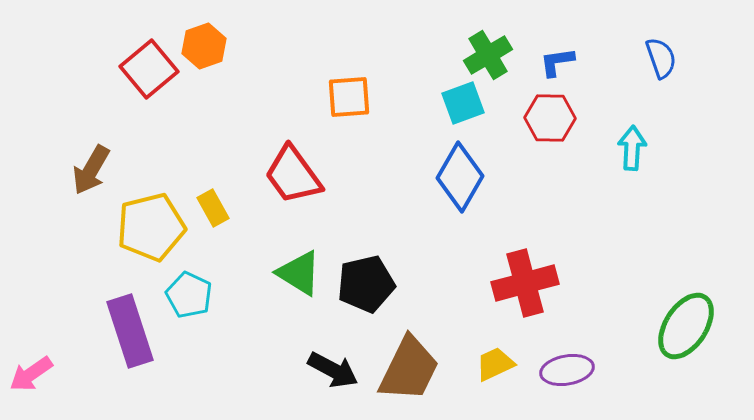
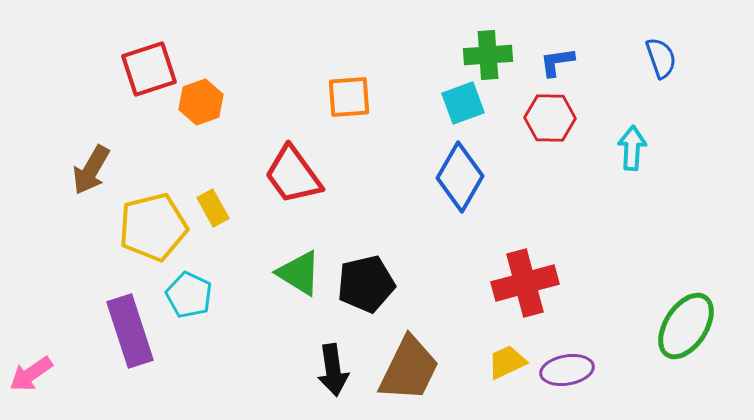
orange hexagon: moved 3 px left, 56 px down
green cross: rotated 27 degrees clockwise
red square: rotated 22 degrees clockwise
yellow pentagon: moved 2 px right
yellow trapezoid: moved 12 px right, 2 px up
black arrow: rotated 54 degrees clockwise
